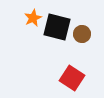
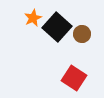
black square: rotated 28 degrees clockwise
red square: moved 2 px right
